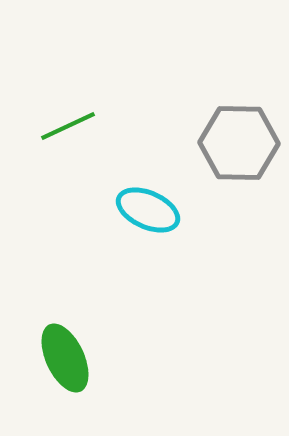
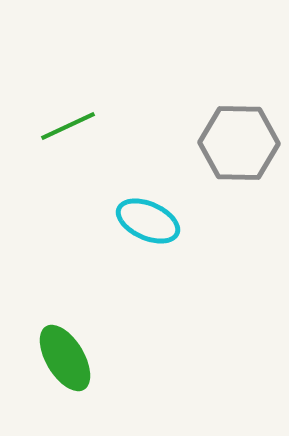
cyan ellipse: moved 11 px down
green ellipse: rotated 6 degrees counterclockwise
